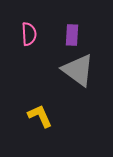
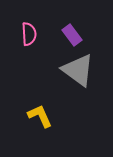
purple rectangle: rotated 40 degrees counterclockwise
